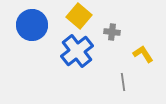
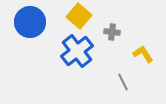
blue circle: moved 2 px left, 3 px up
gray line: rotated 18 degrees counterclockwise
